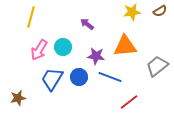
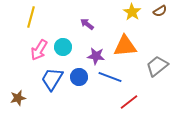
yellow star: rotated 30 degrees counterclockwise
